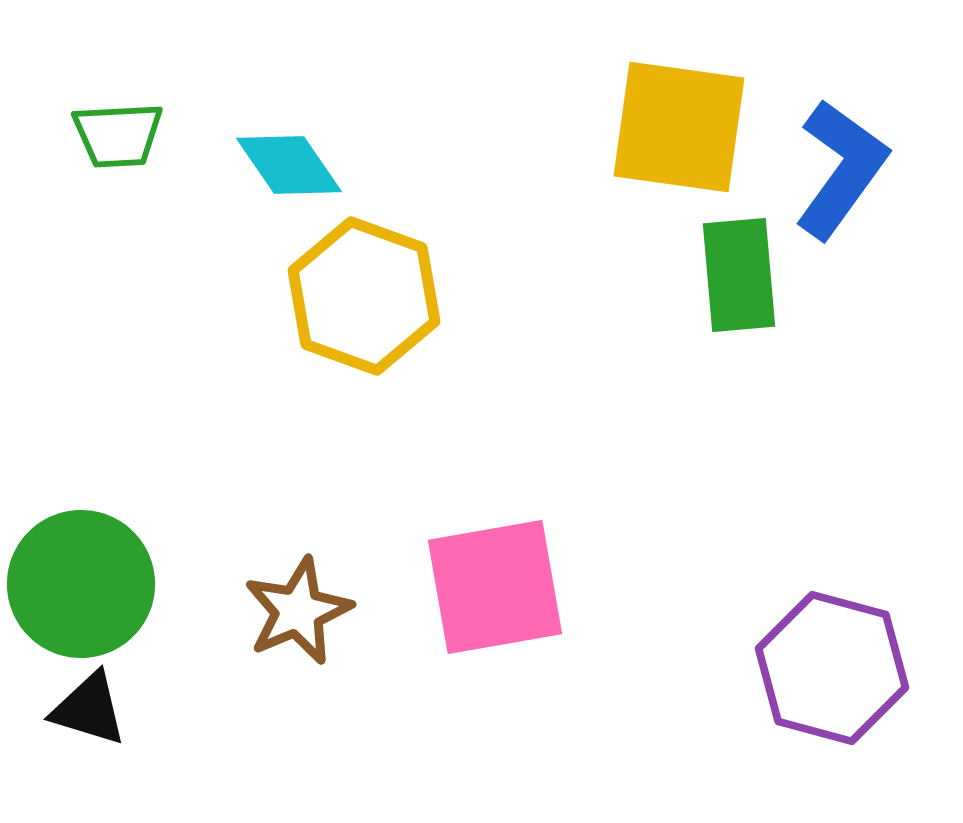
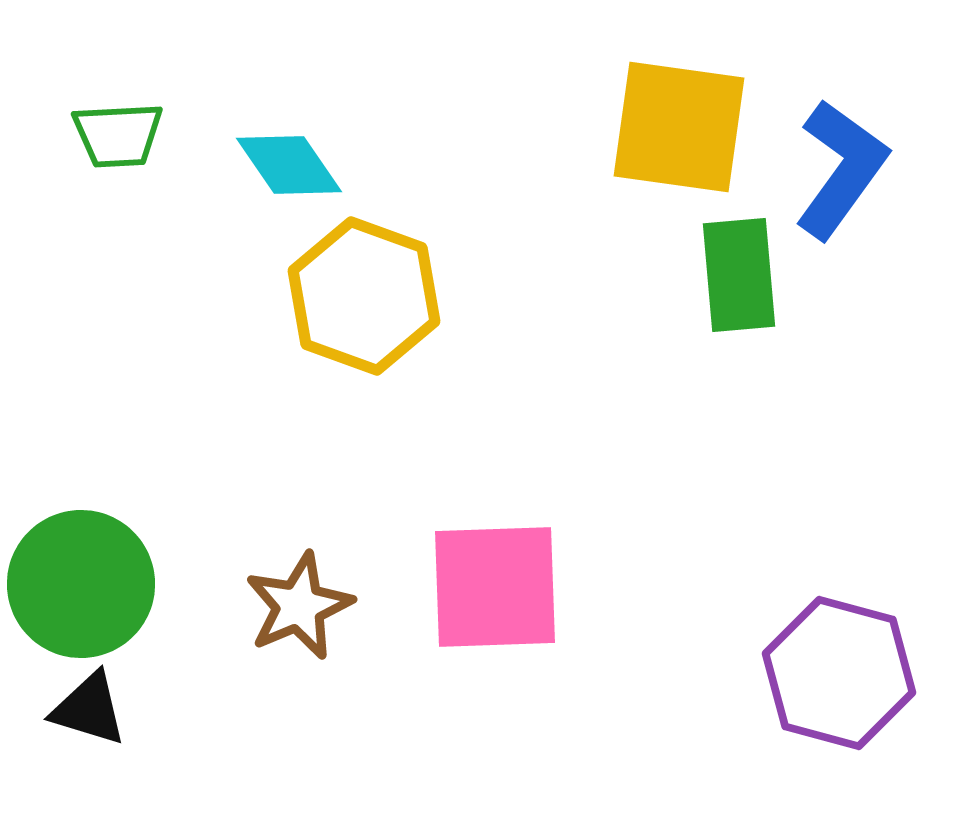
pink square: rotated 8 degrees clockwise
brown star: moved 1 px right, 5 px up
purple hexagon: moved 7 px right, 5 px down
